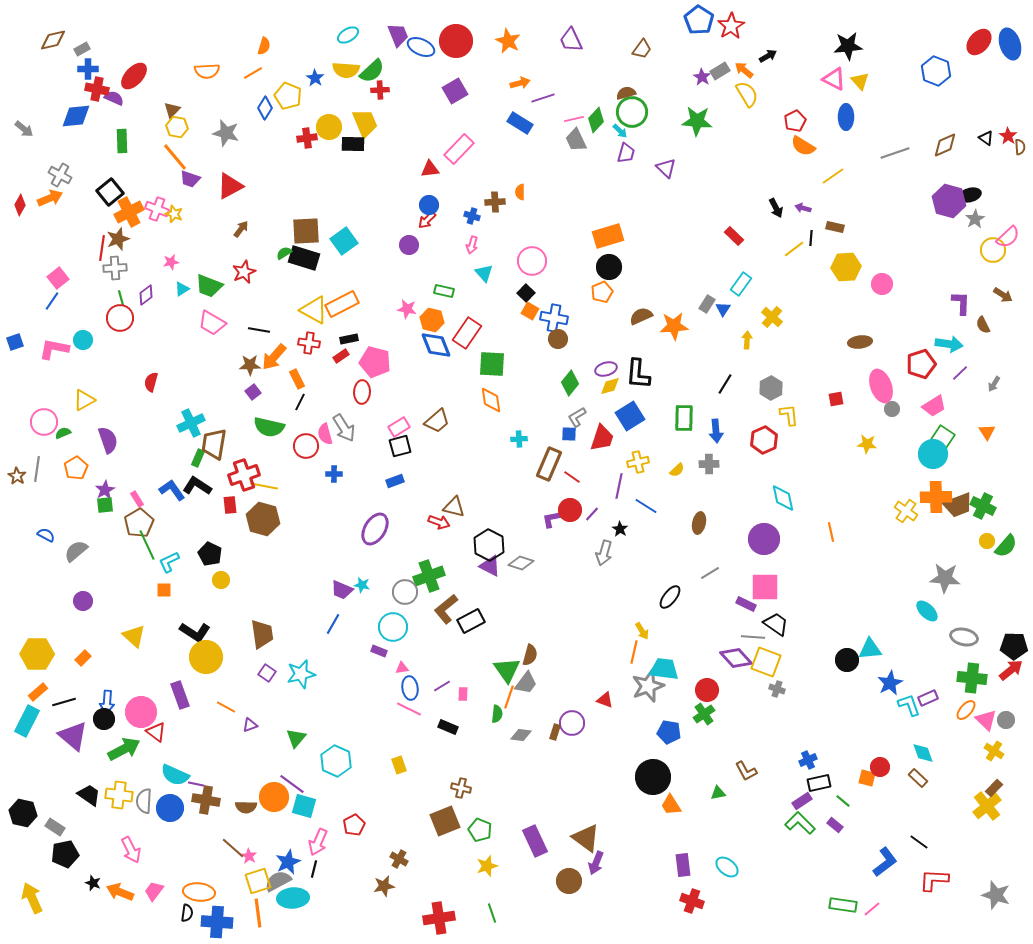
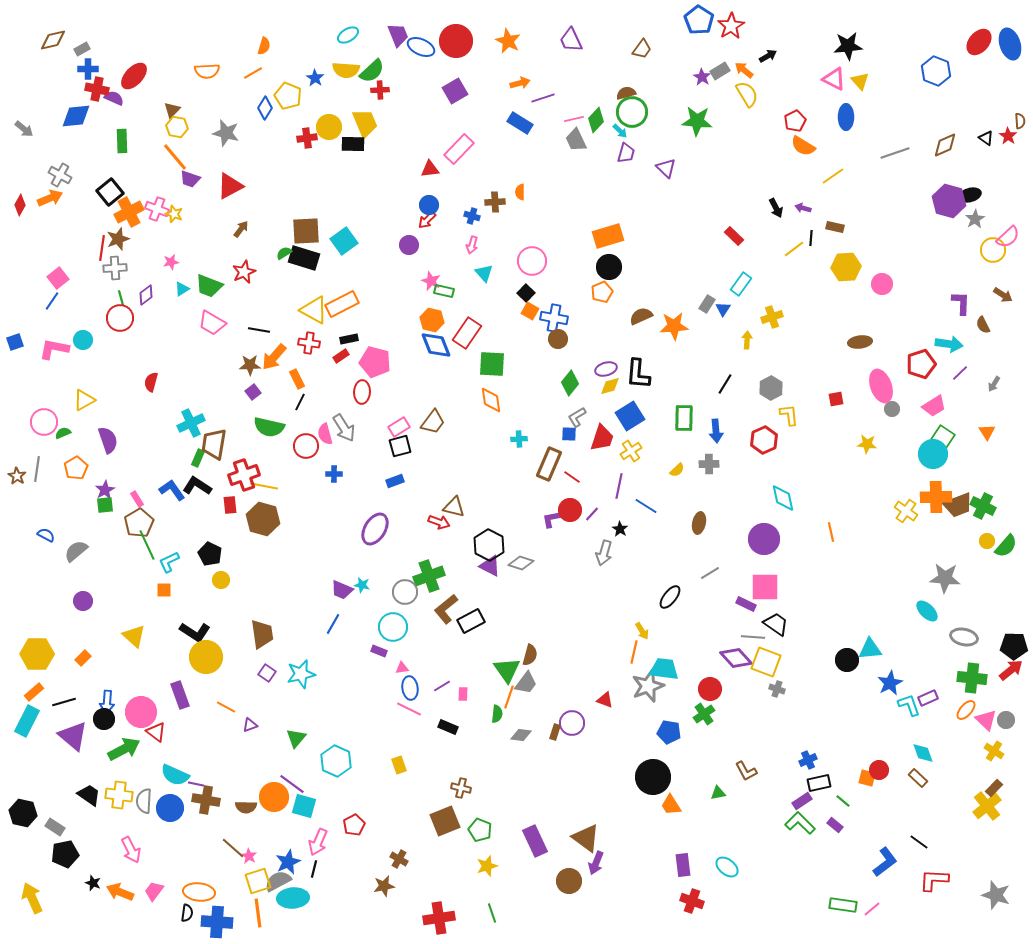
brown semicircle at (1020, 147): moved 26 px up
pink star at (407, 309): moved 24 px right, 28 px up; rotated 12 degrees clockwise
yellow cross at (772, 317): rotated 30 degrees clockwise
brown trapezoid at (437, 421): moved 4 px left, 1 px down; rotated 12 degrees counterclockwise
yellow cross at (638, 462): moved 7 px left, 11 px up; rotated 20 degrees counterclockwise
red circle at (707, 690): moved 3 px right, 1 px up
orange rectangle at (38, 692): moved 4 px left
red circle at (880, 767): moved 1 px left, 3 px down
